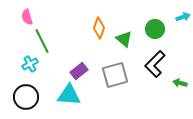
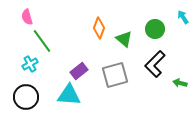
cyan arrow: rotated 104 degrees counterclockwise
green line: rotated 10 degrees counterclockwise
